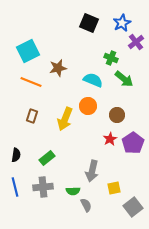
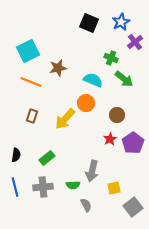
blue star: moved 1 px left, 1 px up
purple cross: moved 1 px left
orange circle: moved 2 px left, 3 px up
yellow arrow: rotated 20 degrees clockwise
green semicircle: moved 6 px up
